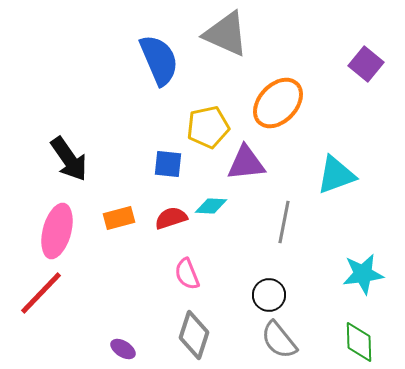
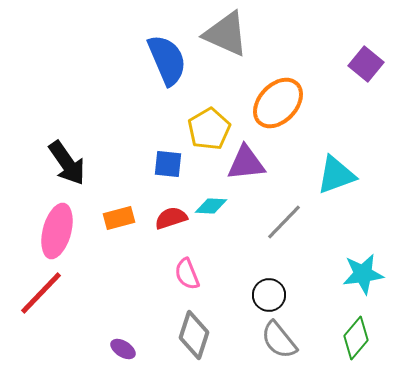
blue semicircle: moved 8 px right
yellow pentagon: moved 1 px right, 2 px down; rotated 18 degrees counterclockwise
black arrow: moved 2 px left, 4 px down
gray line: rotated 33 degrees clockwise
green diamond: moved 3 px left, 4 px up; rotated 42 degrees clockwise
